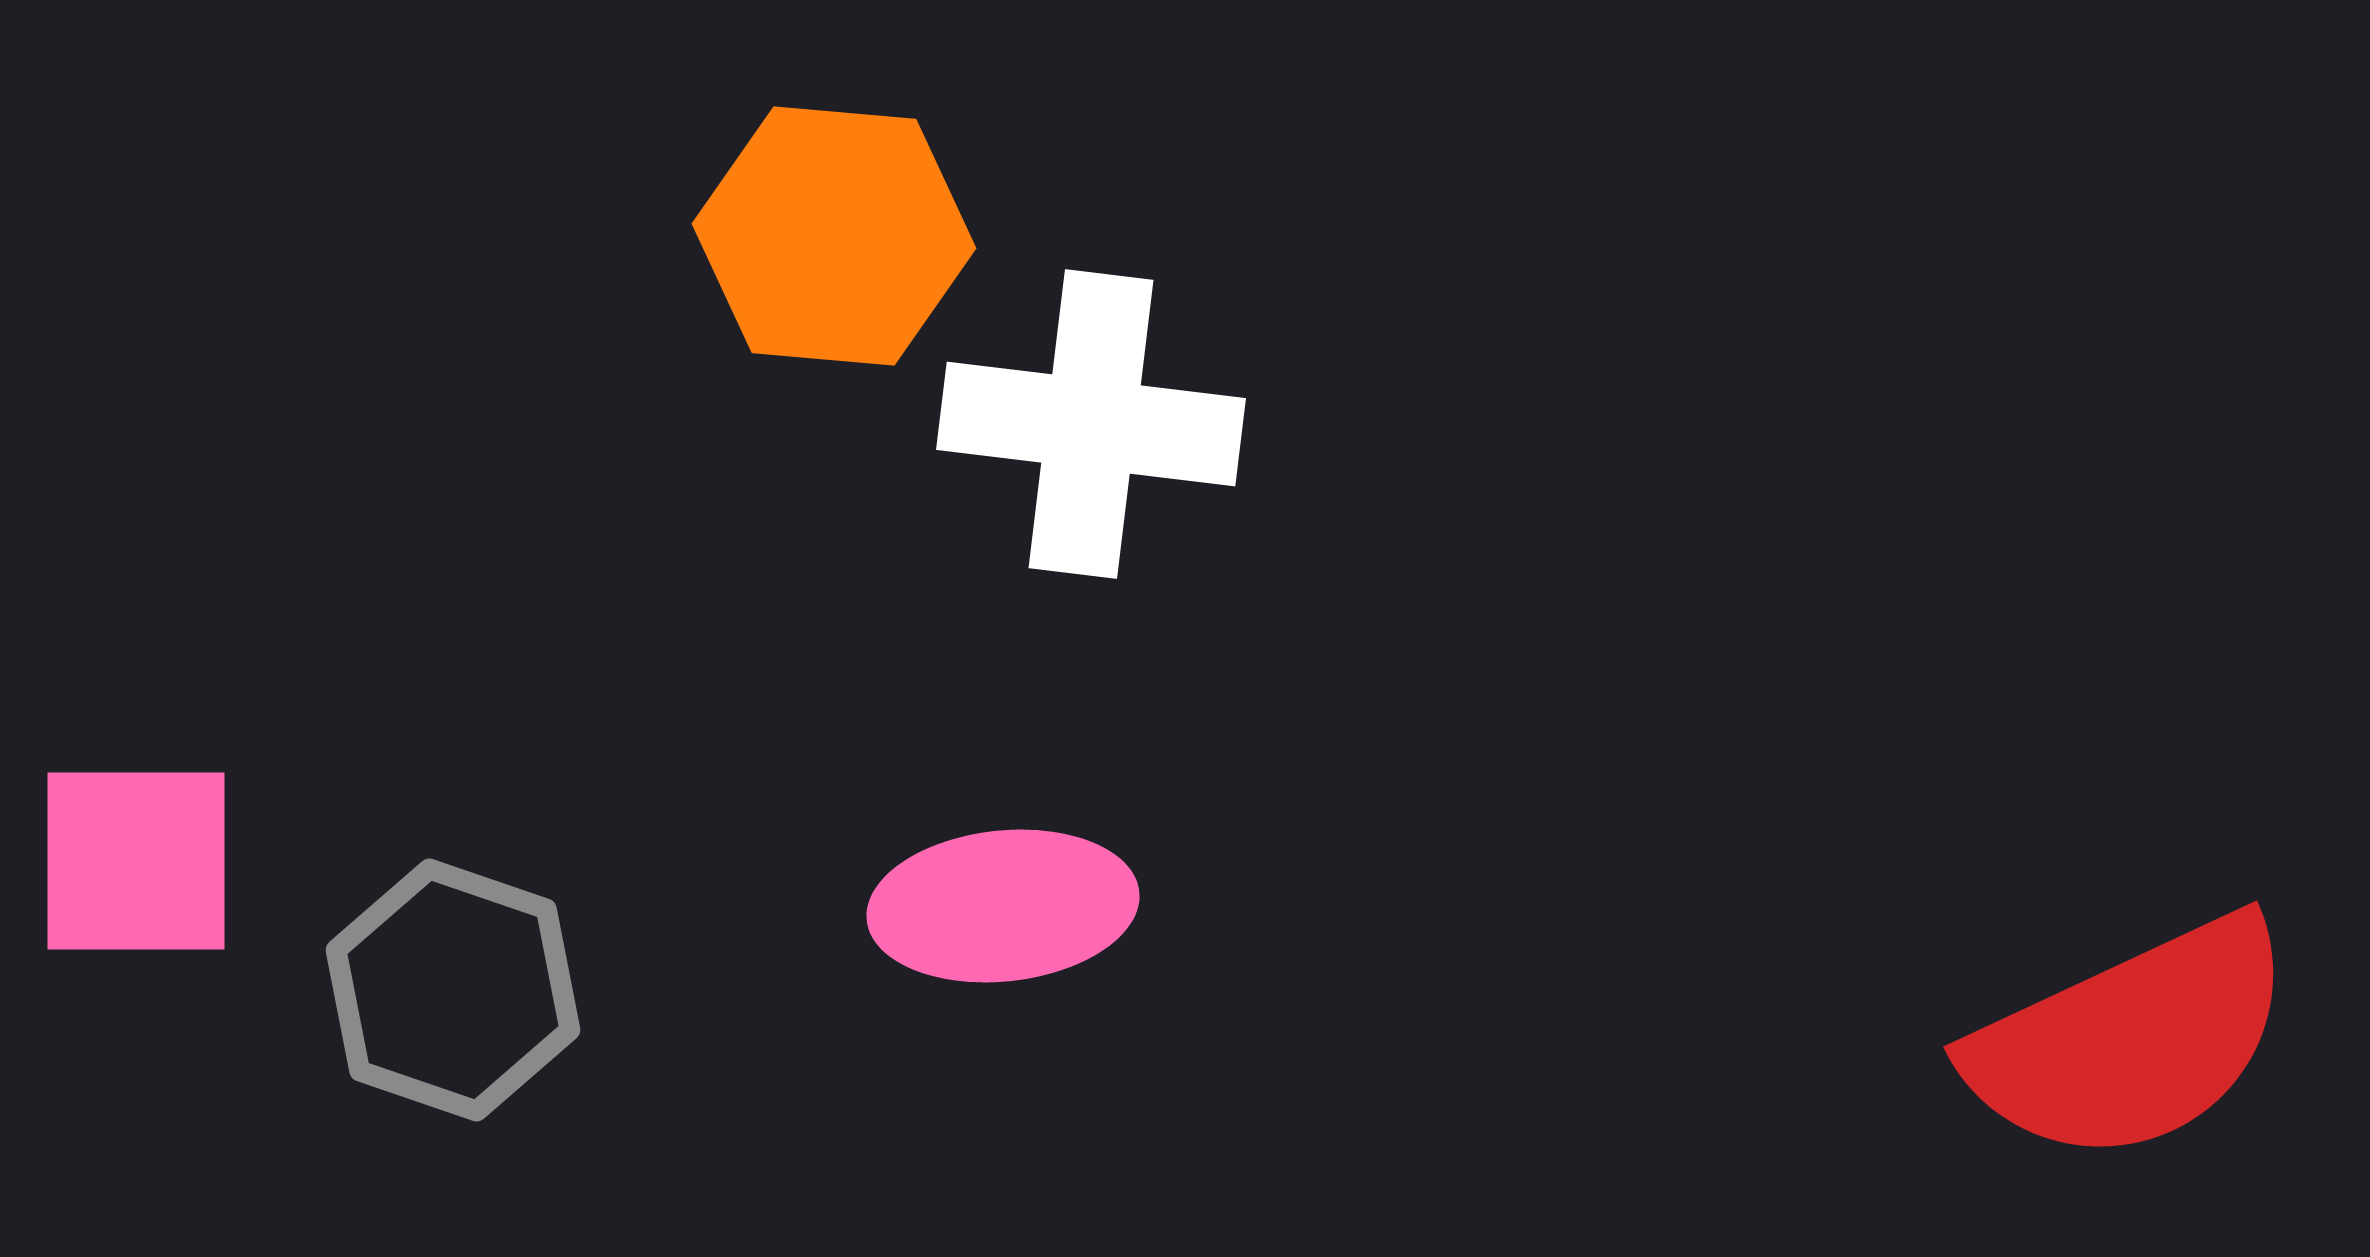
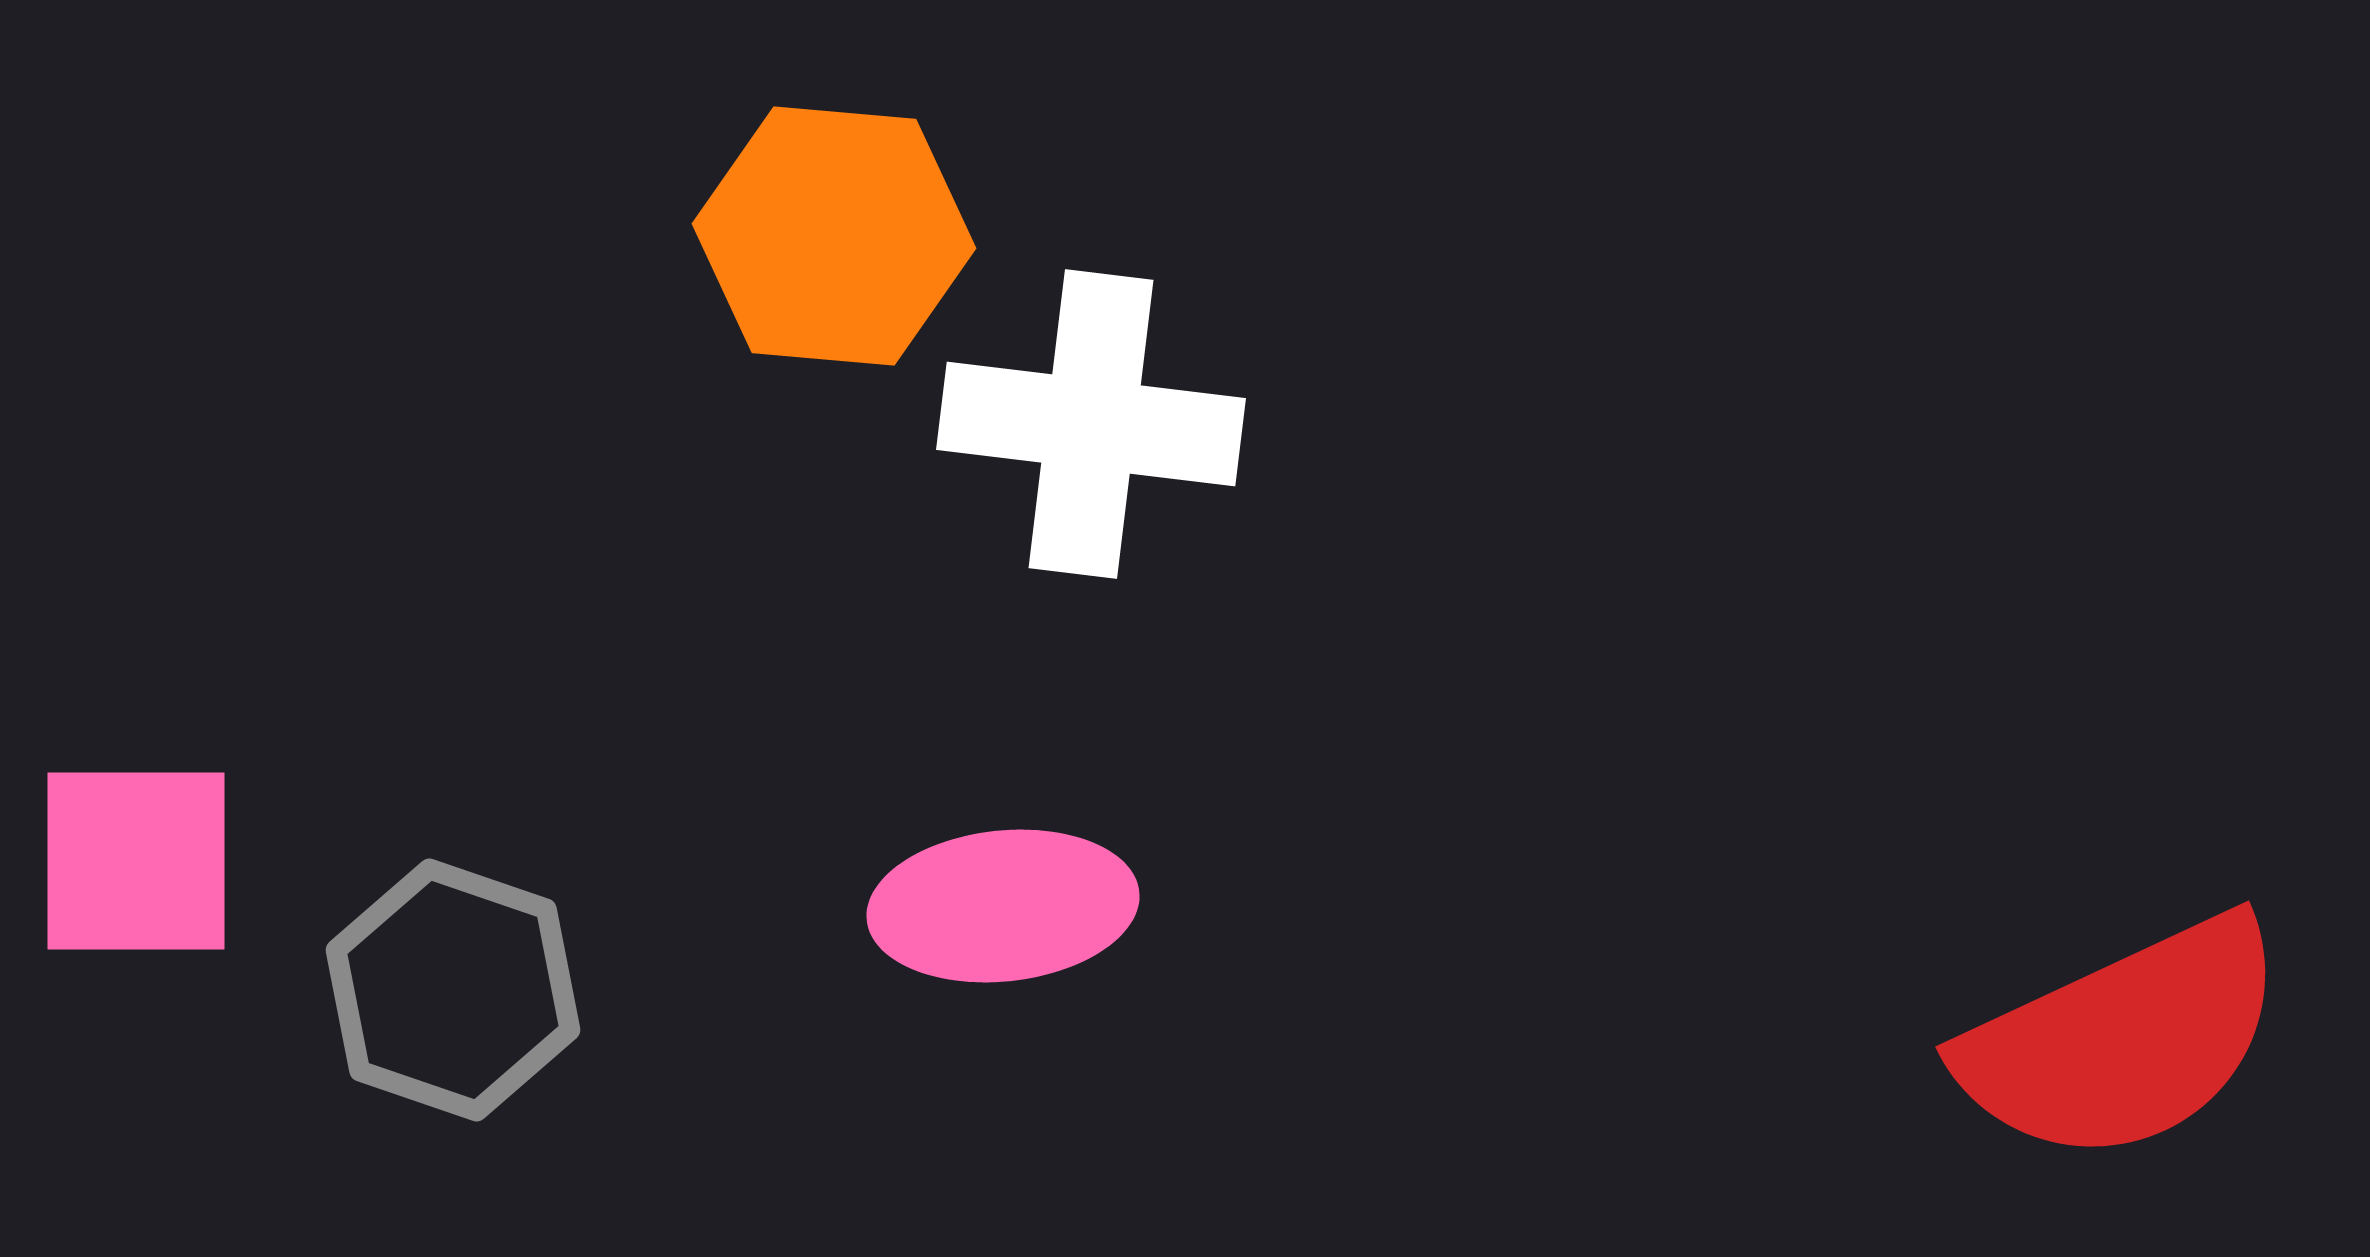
red semicircle: moved 8 px left
